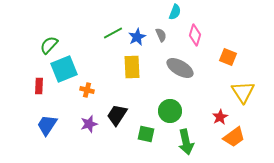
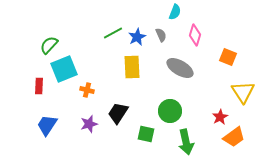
black trapezoid: moved 1 px right, 2 px up
